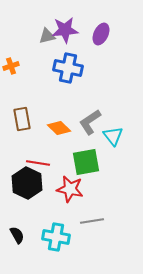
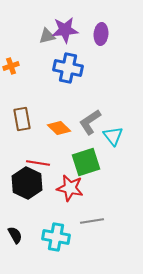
purple ellipse: rotated 20 degrees counterclockwise
green square: rotated 8 degrees counterclockwise
red star: moved 1 px up
black semicircle: moved 2 px left
